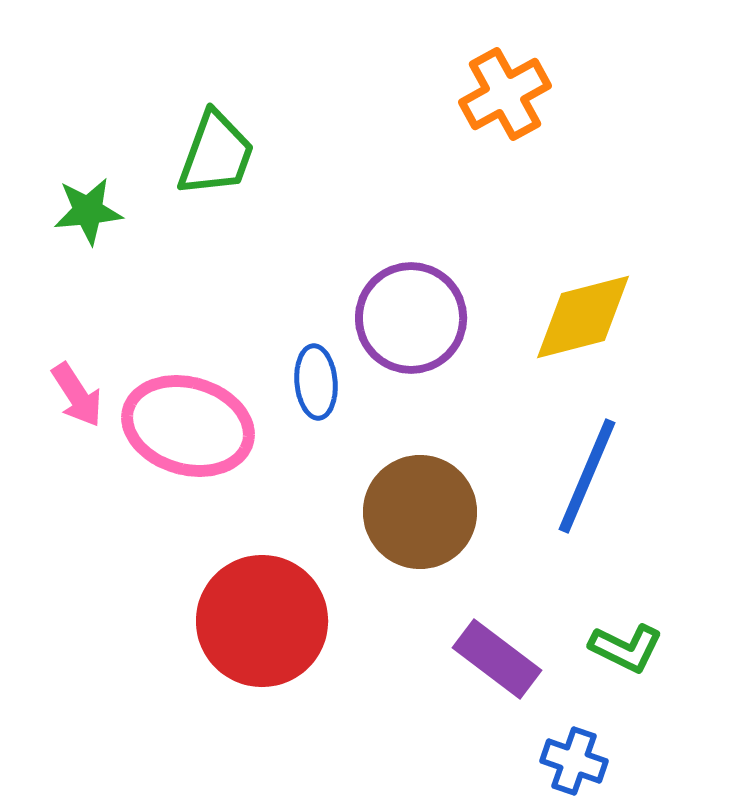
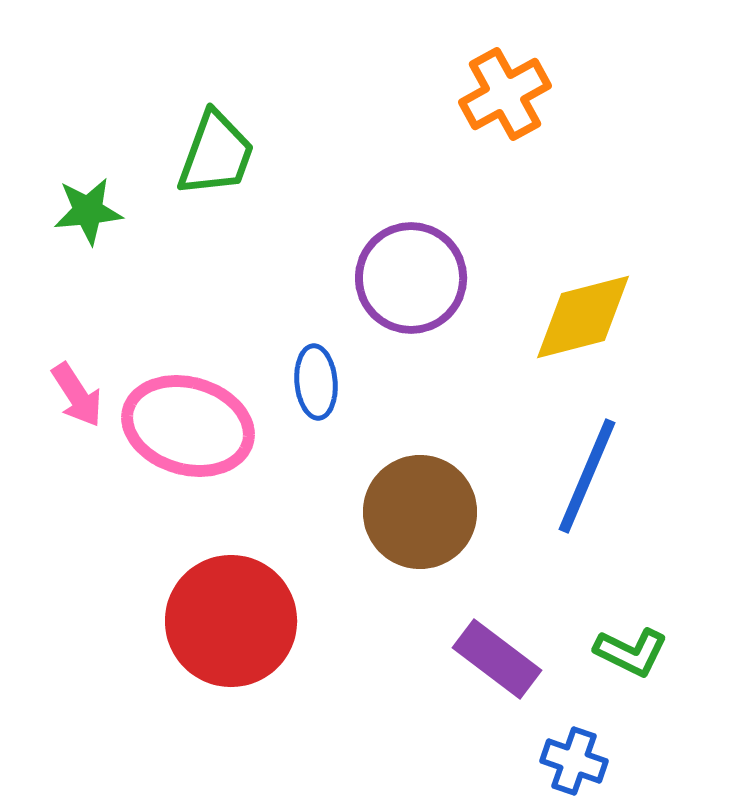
purple circle: moved 40 px up
red circle: moved 31 px left
green L-shape: moved 5 px right, 4 px down
